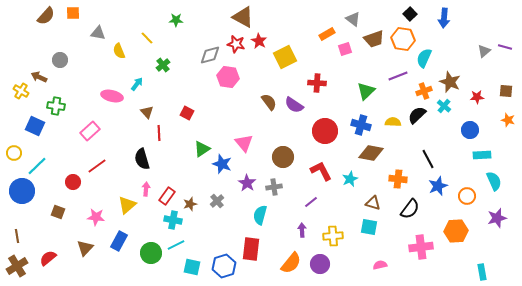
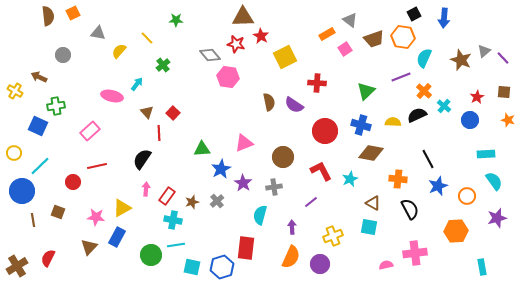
orange square at (73, 13): rotated 24 degrees counterclockwise
black square at (410, 14): moved 4 px right; rotated 16 degrees clockwise
brown semicircle at (46, 16): moved 2 px right; rotated 48 degrees counterclockwise
brown triangle at (243, 17): rotated 30 degrees counterclockwise
gray triangle at (353, 19): moved 3 px left, 1 px down
orange hexagon at (403, 39): moved 2 px up
red star at (259, 41): moved 2 px right, 5 px up
purple line at (505, 47): moved 2 px left, 11 px down; rotated 32 degrees clockwise
pink square at (345, 49): rotated 16 degrees counterclockwise
yellow semicircle at (119, 51): rotated 63 degrees clockwise
gray diamond at (210, 55): rotated 65 degrees clockwise
gray circle at (60, 60): moved 3 px right, 5 px up
purple line at (398, 76): moved 3 px right, 1 px down
brown star at (450, 82): moved 11 px right, 22 px up
yellow cross at (21, 91): moved 6 px left
orange cross at (424, 91): rotated 28 degrees counterclockwise
brown square at (506, 91): moved 2 px left, 1 px down
red star at (477, 97): rotated 24 degrees counterclockwise
brown semicircle at (269, 102): rotated 24 degrees clockwise
green cross at (56, 106): rotated 18 degrees counterclockwise
red square at (187, 113): moved 14 px left; rotated 16 degrees clockwise
black semicircle at (417, 115): rotated 18 degrees clockwise
blue square at (35, 126): moved 3 px right
blue circle at (470, 130): moved 10 px up
pink triangle at (244, 143): rotated 48 degrees clockwise
green triangle at (202, 149): rotated 30 degrees clockwise
cyan rectangle at (482, 155): moved 4 px right, 1 px up
black semicircle at (142, 159): rotated 50 degrees clockwise
blue star at (222, 164): moved 1 px left, 5 px down; rotated 24 degrees clockwise
cyan line at (37, 166): moved 3 px right
red line at (97, 166): rotated 24 degrees clockwise
cyan semicircle at (494, 181): rotated 12 degrees counterclockwise
purple star at (247, 183): moved 4 px left
brown triangle at (373, 203): rotated 14 degrees clockwise
brown star at (190, 204): moved 2 px right, 2 px up
yellow triangle at (127, 205): moved 5 px left, 3 px down; rotated 12 degrees clockwise
black semicircle at (410, 209): rotated 65 degrees counterclockwise
purple arrow at (302, 230): moved 10 px left, 3 px up
brown line at (17, 236): moved 16 px right, 16 px up
yellow cross at (333, 236): rotated 18 degrees counterclockwise
blue rectangle at (119, 241): moved 2 px left, 4 px up
cyan line at (176, 245): rotated 18 degrees clockwise
pink cross at (421, 247): moved 6 px left, 6 px down
brown triangle at (85, 248): moved 4 px right, 1 px up
red rectangle at (251, 249): moved 5 px left, 1 px up
green circle at (151, 253): moved 2 px down
red semicircle at (48, 258): rotated 24 degrees counterclockwise
orange semicircle at (291, 263): moved 6 px up; rotated 15 degrees counterclockwise
pink semicircle at (380, 265): moved 6 px right
blue hexagon at (224, 266): moved 2 px left, 1 px down
cyan rectangle at (482, 272): moved 5 px up
